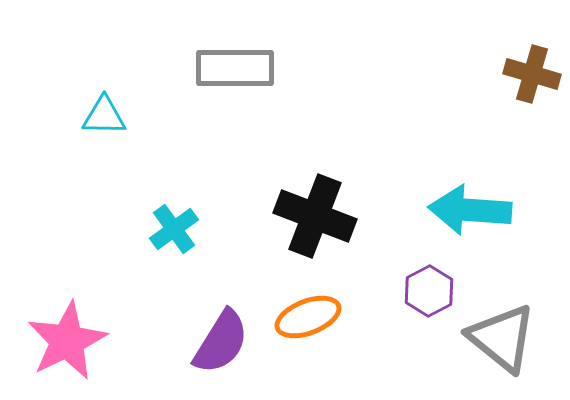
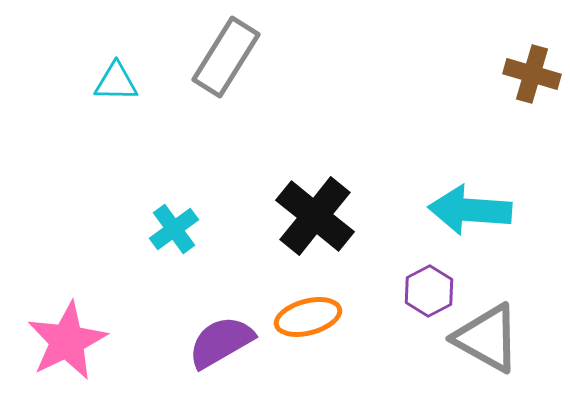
gray rectangle: moved 9 px left, 11 px up; rotated 58 degrees counterclockwise
cyan triangle: moved 12 px right, 34 px up
black cross: rotated 18 degrees clockwise
orange ellipse: rotated 6 degrees clockwise
gray triangle: moved 15 px left; rotated 10 degrees counterclockwise
purple semicircle: rotated 152 degrees counterclockwise
